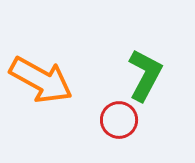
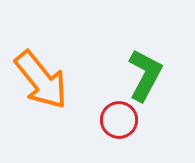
orange arrow: rotated 22 degrees clockwise
